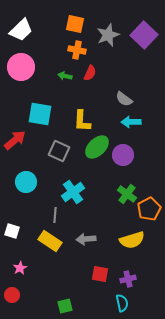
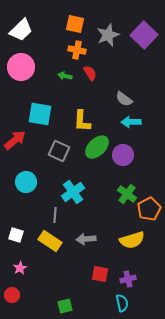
red semicircle: rotated 56 degrees counterclockwise
white square: moved 4 px right, 4 px down
